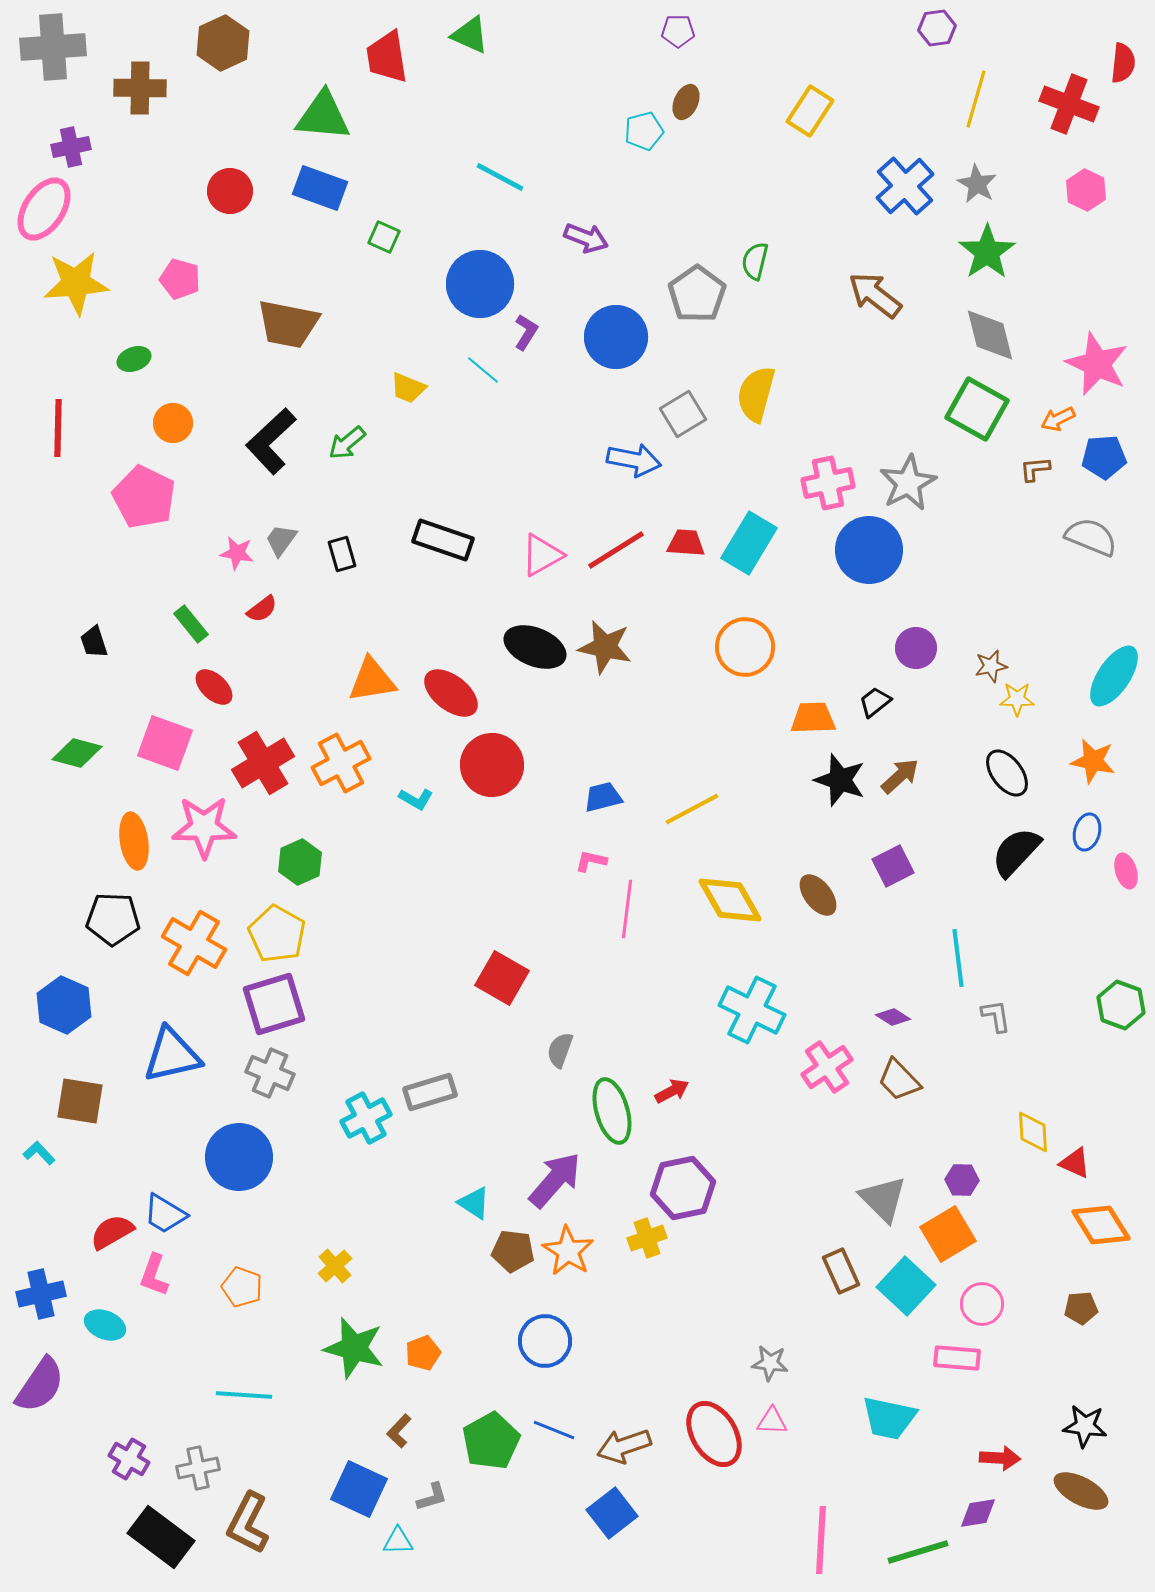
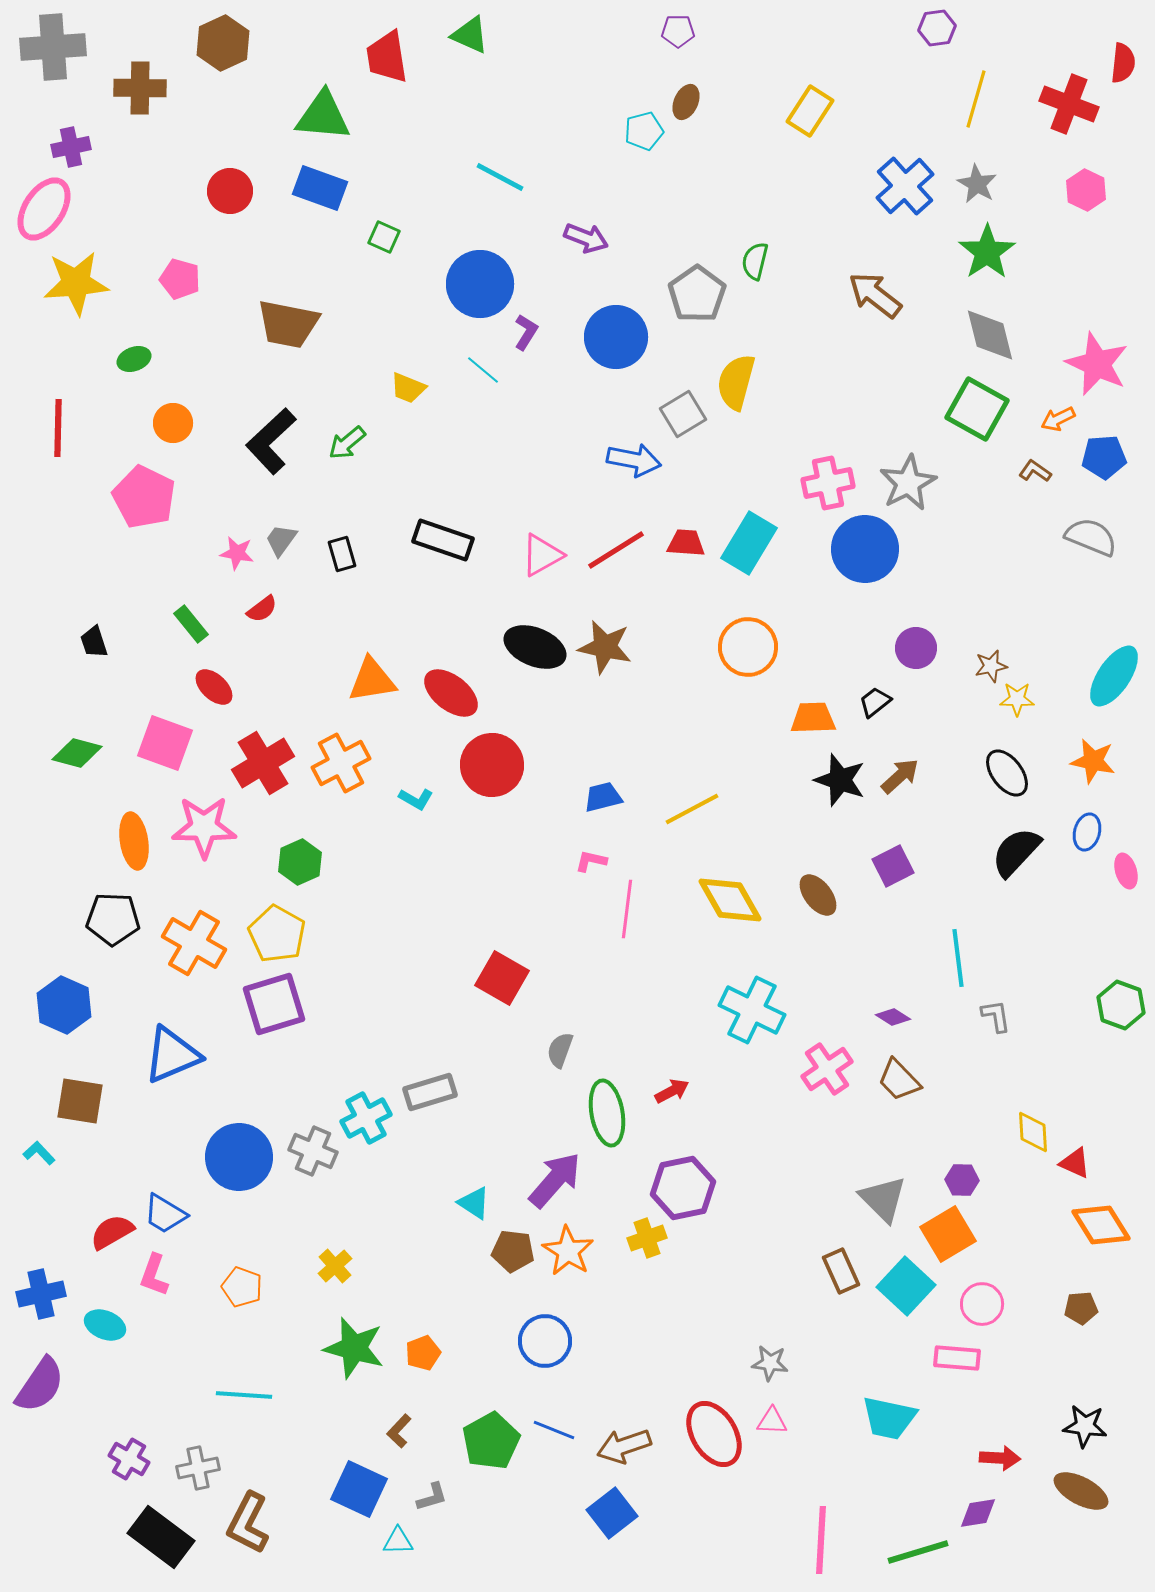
yellow semicircle at (756, 394): moved 20 px left, 12 px up
brown L-shape at (1035, 469): moved 2 px down; rotated 40 degrees clockwise
blue circle at (869, 550): moved 4 px left, 1 px up
orange circle at (745, 647): moved 3 px right
blue triangle at (172, 1055): rotated 10 degrees counterclockwise
pink cross at (827, 1067): moved 2 px down
gray cross at (270, 1073): moved 43 px right, 78 px down
green ellipse at (612, 1111): moved 5 px left, 2 px down; rotated 6 degrees clockwise
